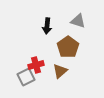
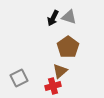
gray triangle: moved 9 px left, 4 px up
black arrow: moved 6 px right, 8 px up; rotated 21 degrees clockwise
red cross: moved 17 px right, 21 px down
gray square: moved 7 px left, 1 px down
